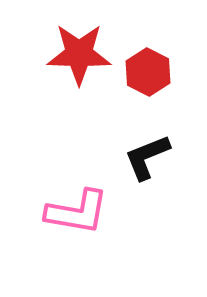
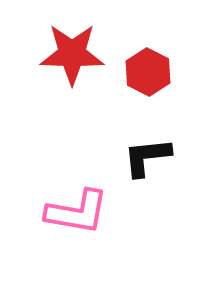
red star: moved 7 px left
black L-shape: rotated 16 degrees clockwise
